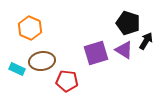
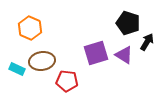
black arrow: moved 1 px right, 1 px down
purple triangle: moved 5 px down
